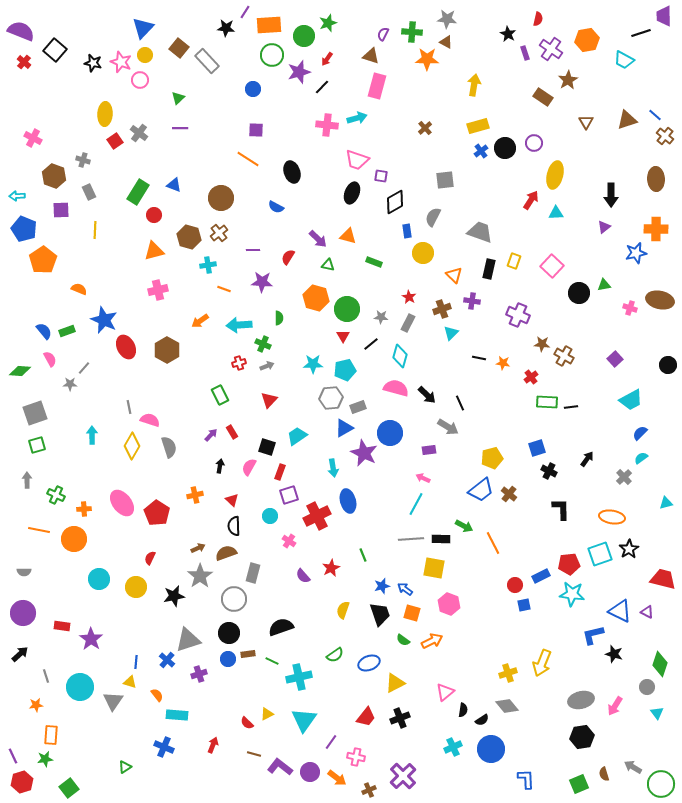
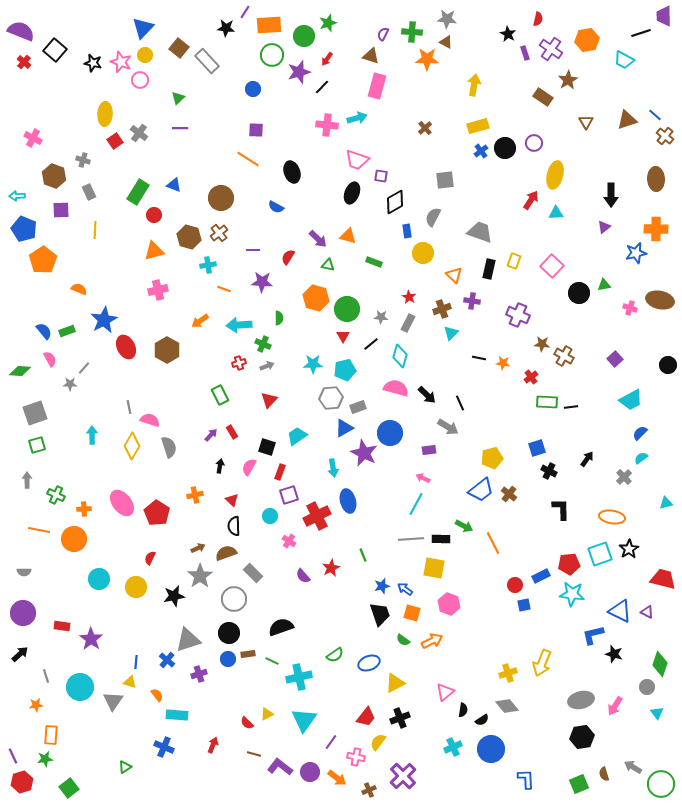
blue star at (104, 320): rotated 20 degrees clockwise
gray rectangle at (253, 573): rotated 60 degrees counterclockwise
yellow semicircle at (343, 610): moved 35 px right, 132 px down; rotated 18 degrees clockwise
